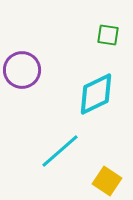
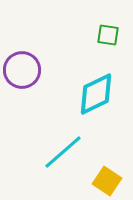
cyan line: moved 3 px right, 1 px down
